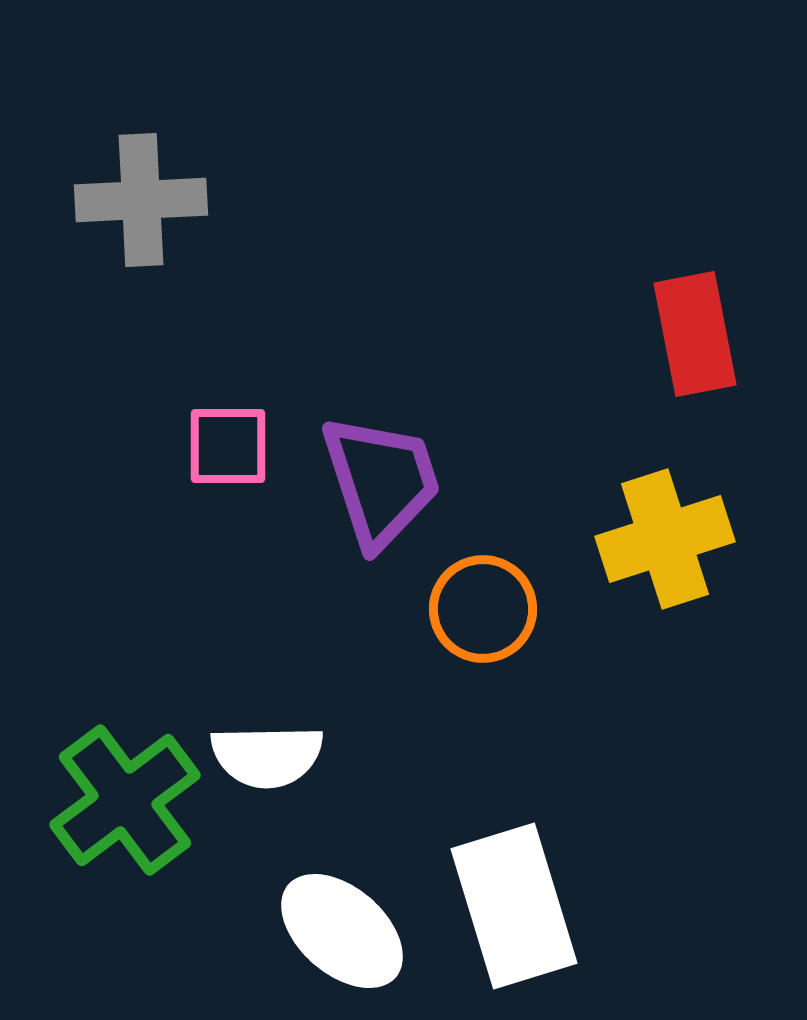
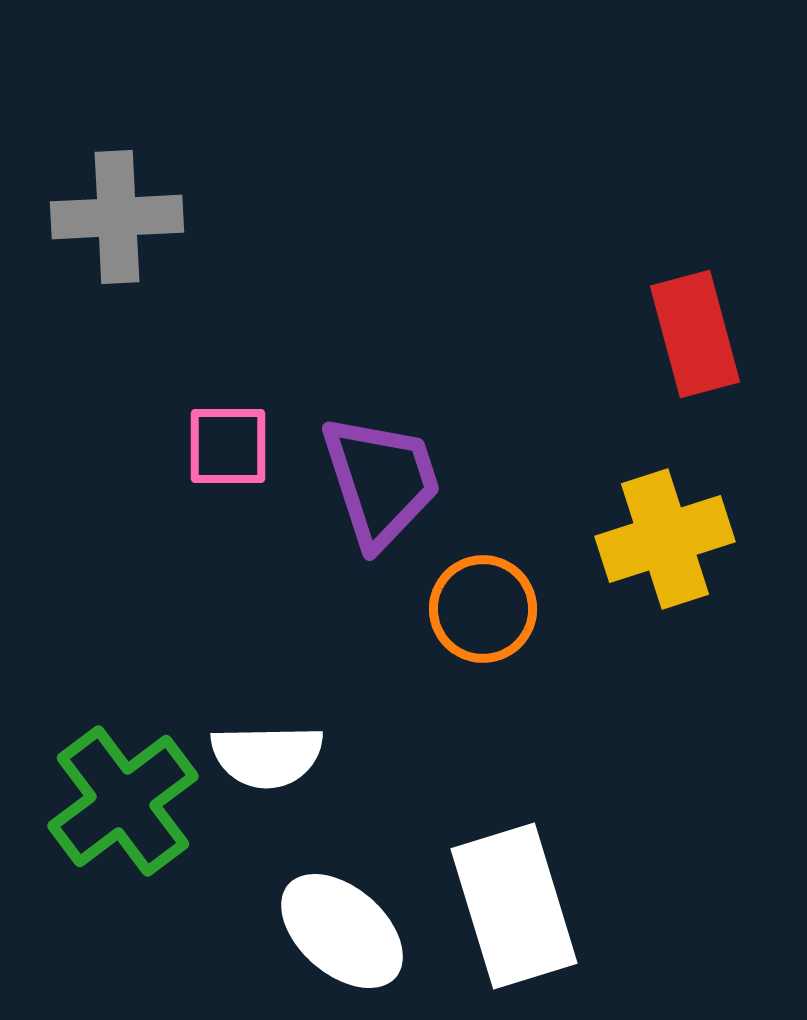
gray cross: moved 24 px left, 17 px down
red rectangle: rotated 4 degrees counterclockwise
green cross: moved 2 px left, 1 px down
